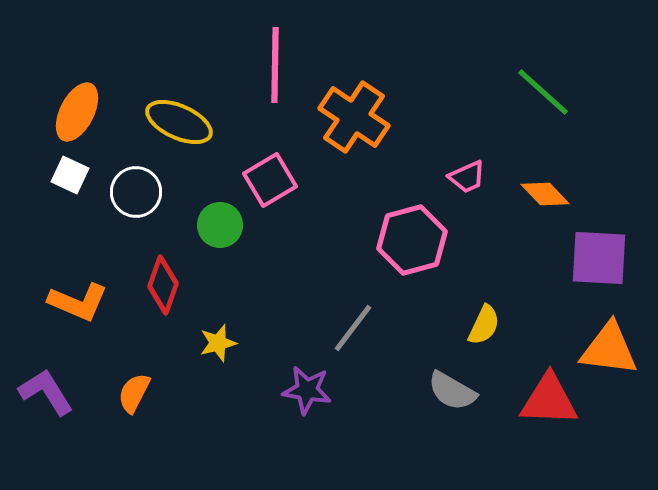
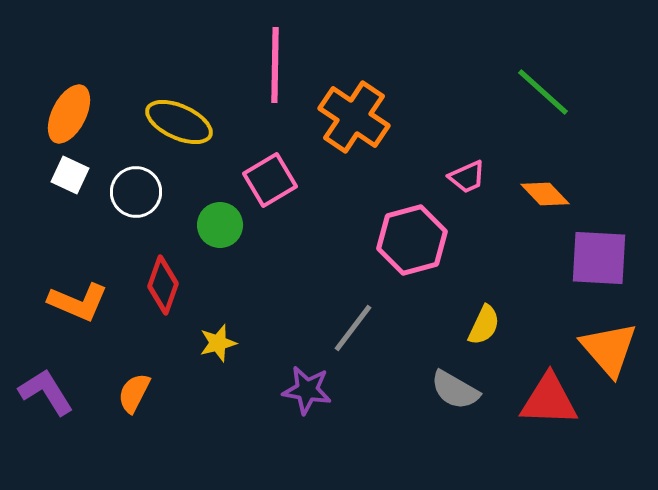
orange ellipse: moved 8 px left, 2 px down
orange triangle: rotated 42 degrees clockwise
gray semicircle: moved 3 px right, 1 px up
